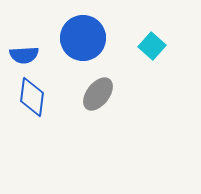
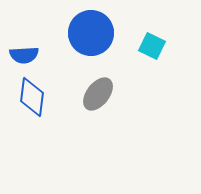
blue circle: moved 8 px right, 5 px up
cyan square: rotated 16 degrees counterclockwise
